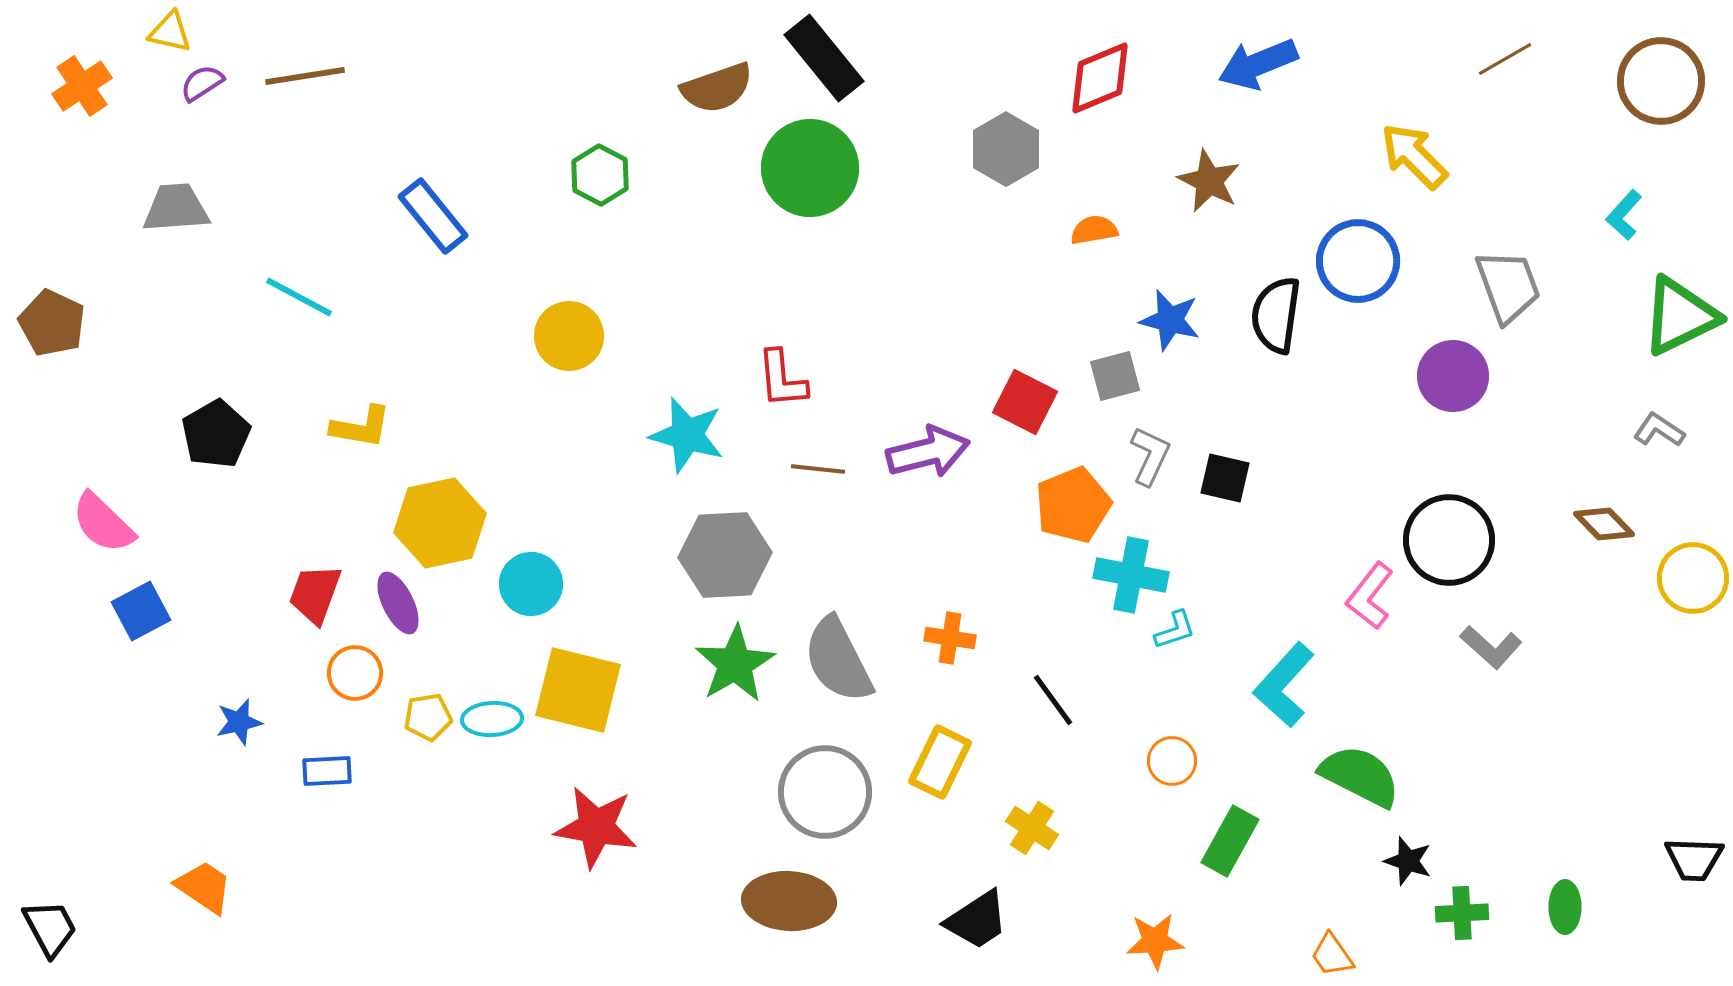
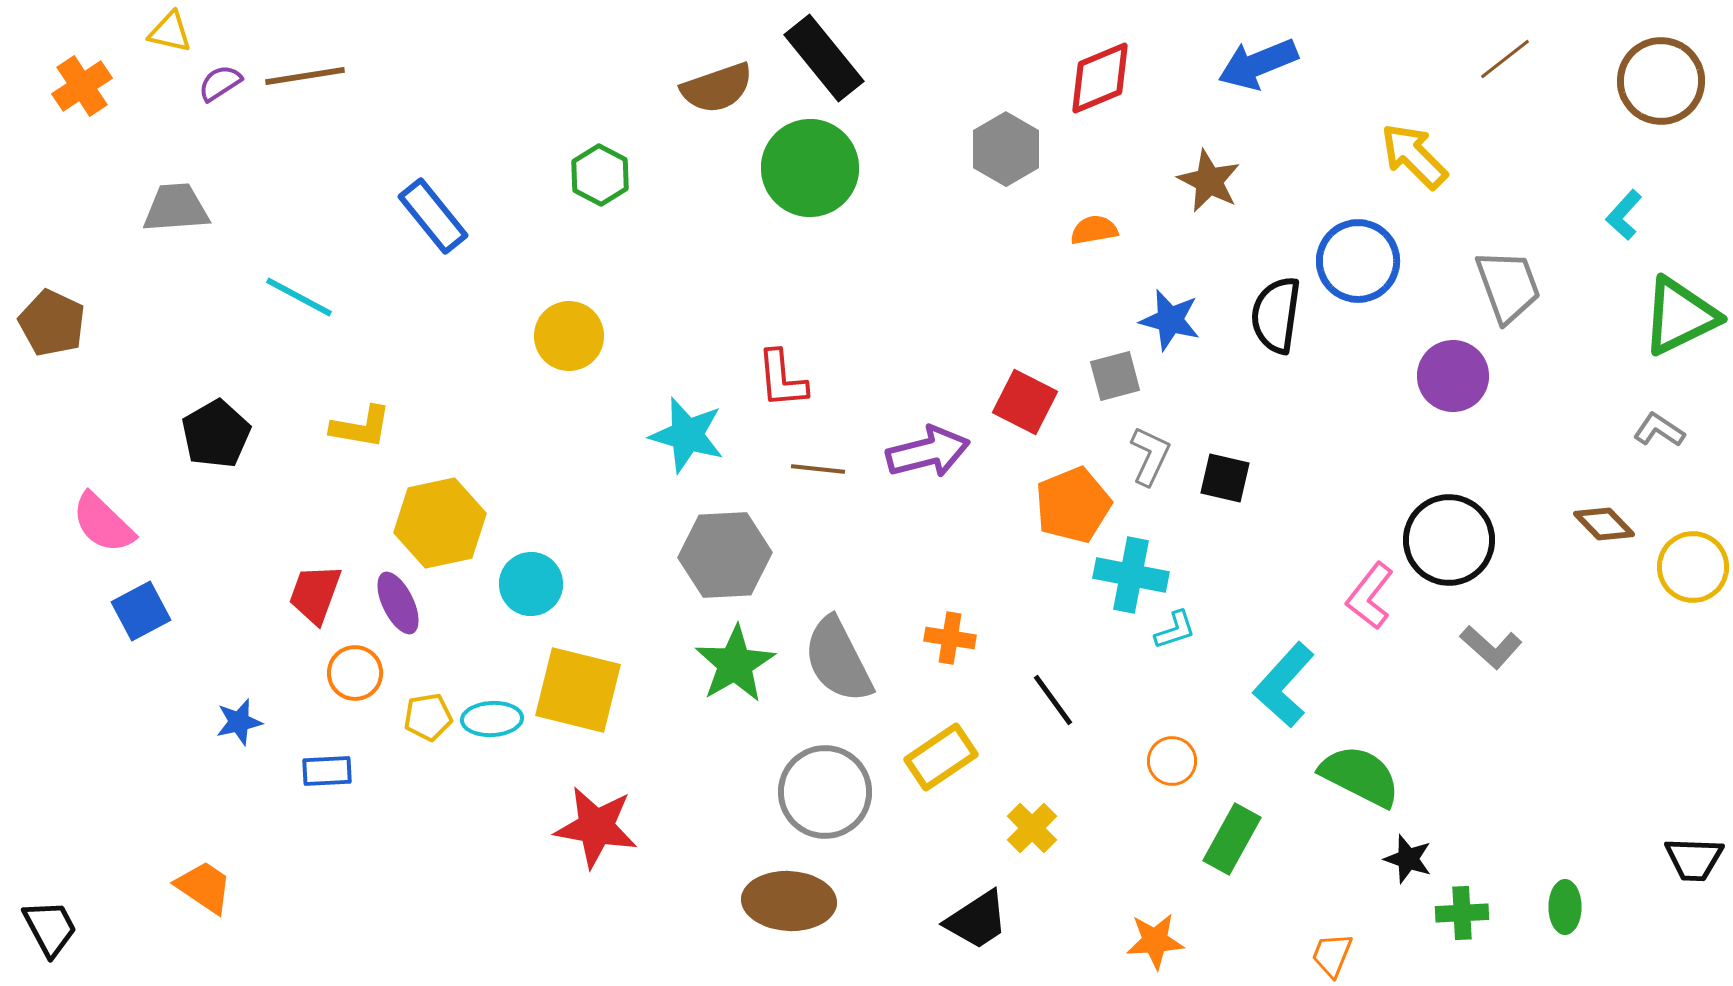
brown line at (1505, 59): rotated 8 degrees counterclockwise
purple semicircle at (202, 83): moved 18 px right
yellow circle at (1693, 578): moved 11 px up
yellow rectangle at (940, 762): moved 1 px right, 5 px up; rotated 30 degrees clockwise
yellow cross at (1032, 828): rotated 12 degrees clockwise
green rectangle at (1230, 841): moved 2 px right, 2 px up
black star at (1408, 861): moved 2 px up
orange trapezoid at (1332, 955): rotated 57 degrees clockwise
